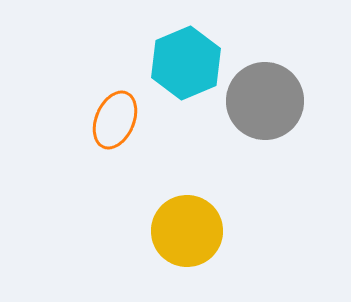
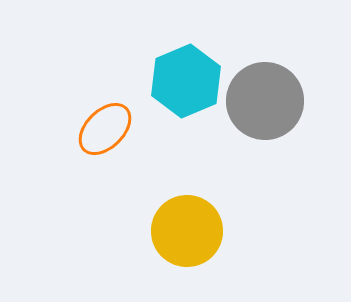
cyan hexagon: moved 18 px down
orange ellipse: moved 10 px left, 9 px down; rotated 22 degrees clockwise
